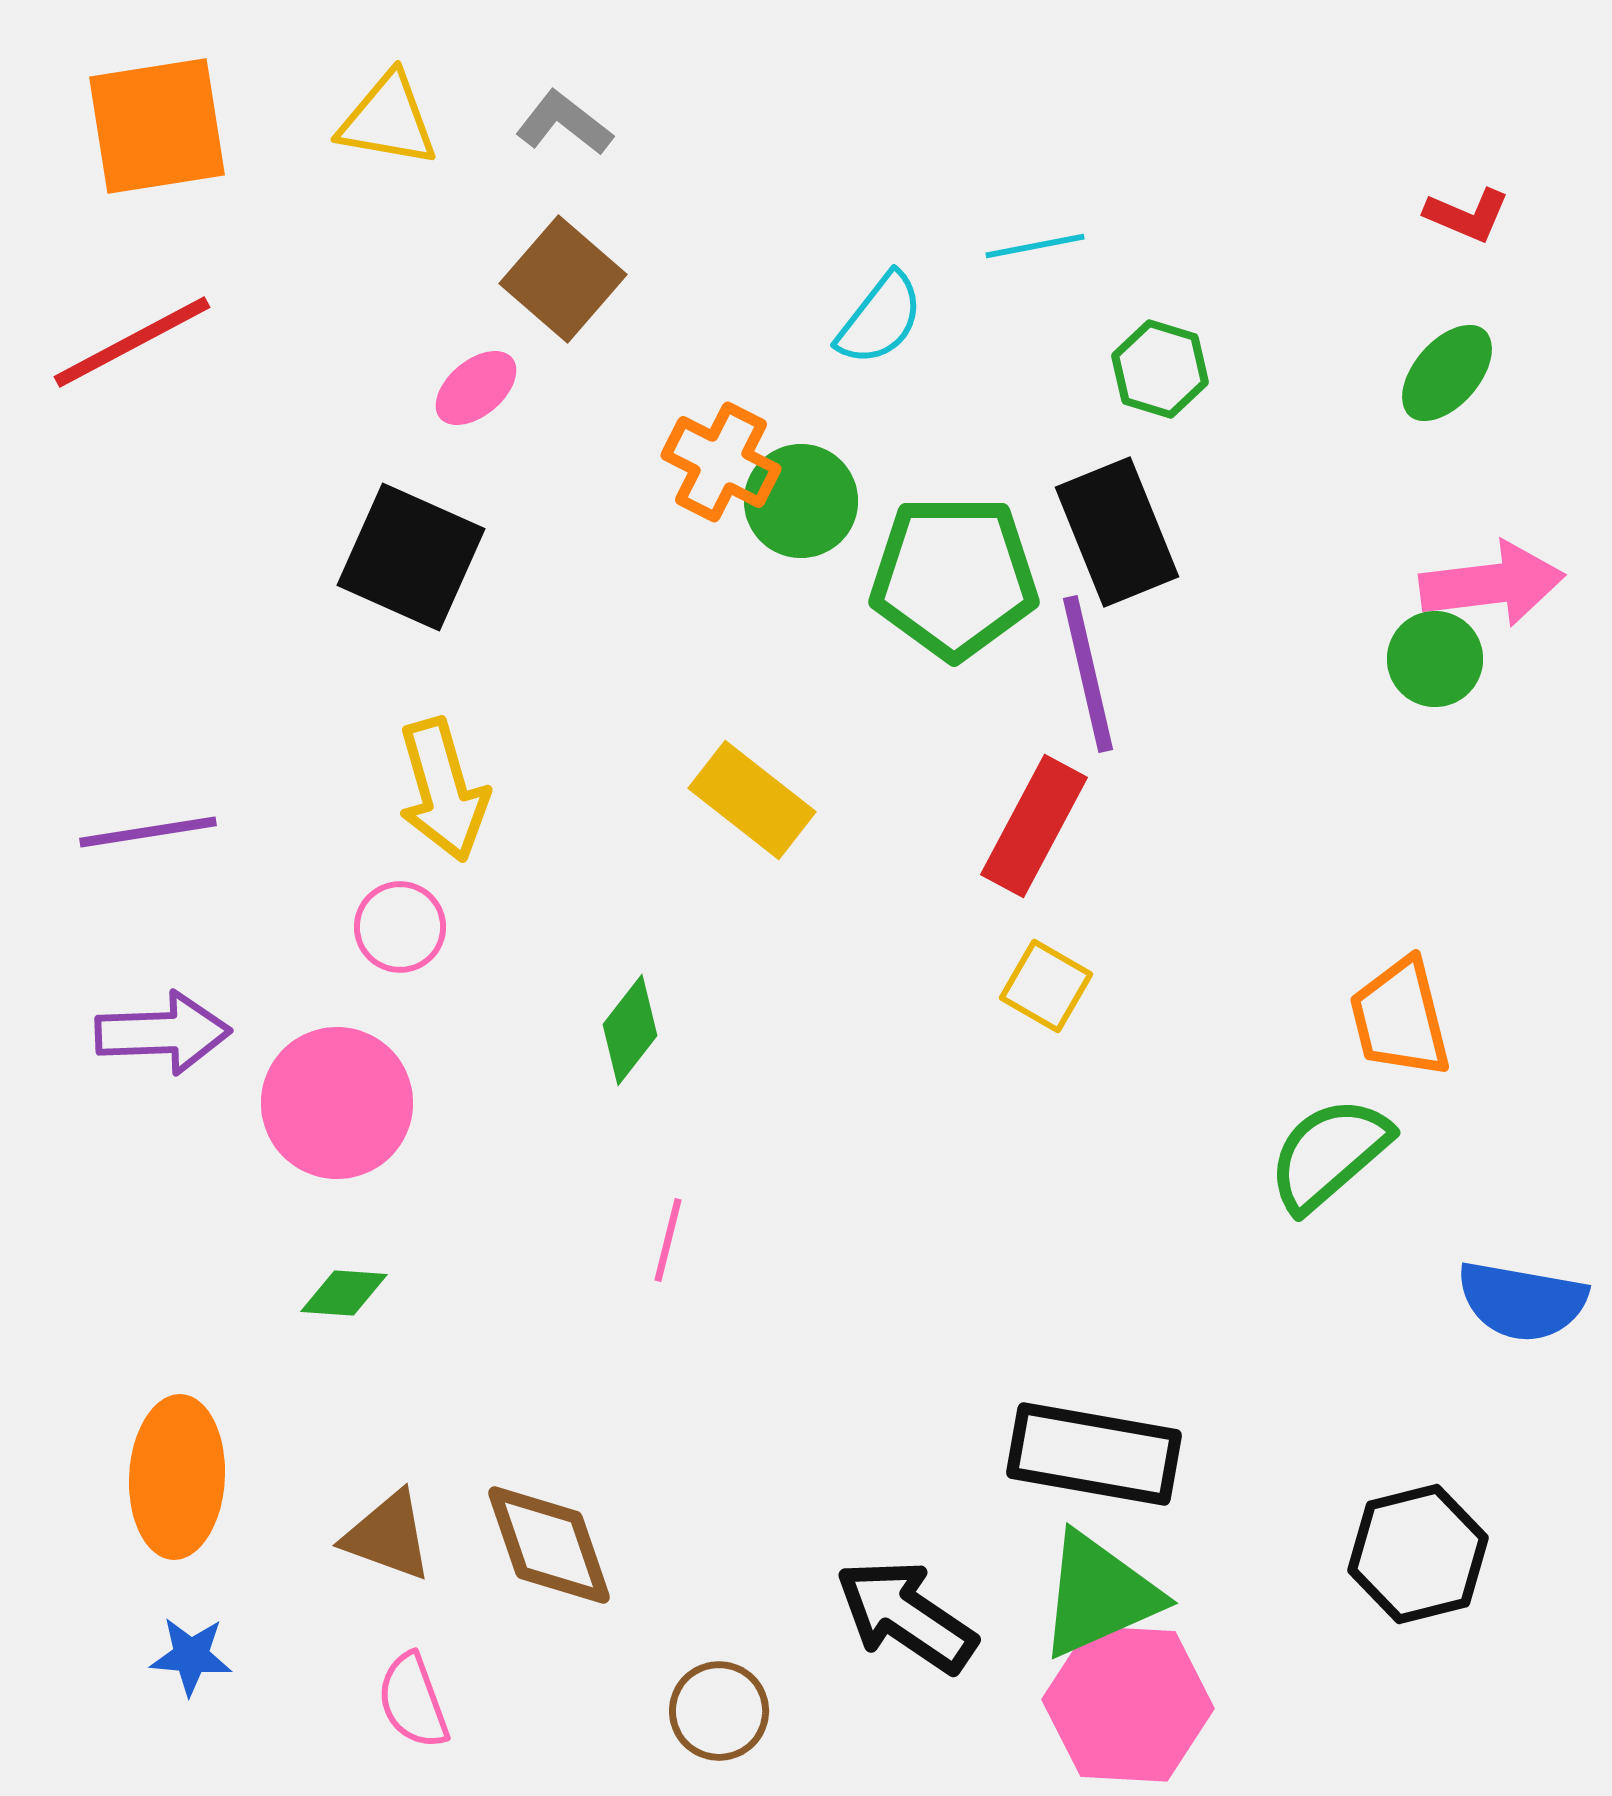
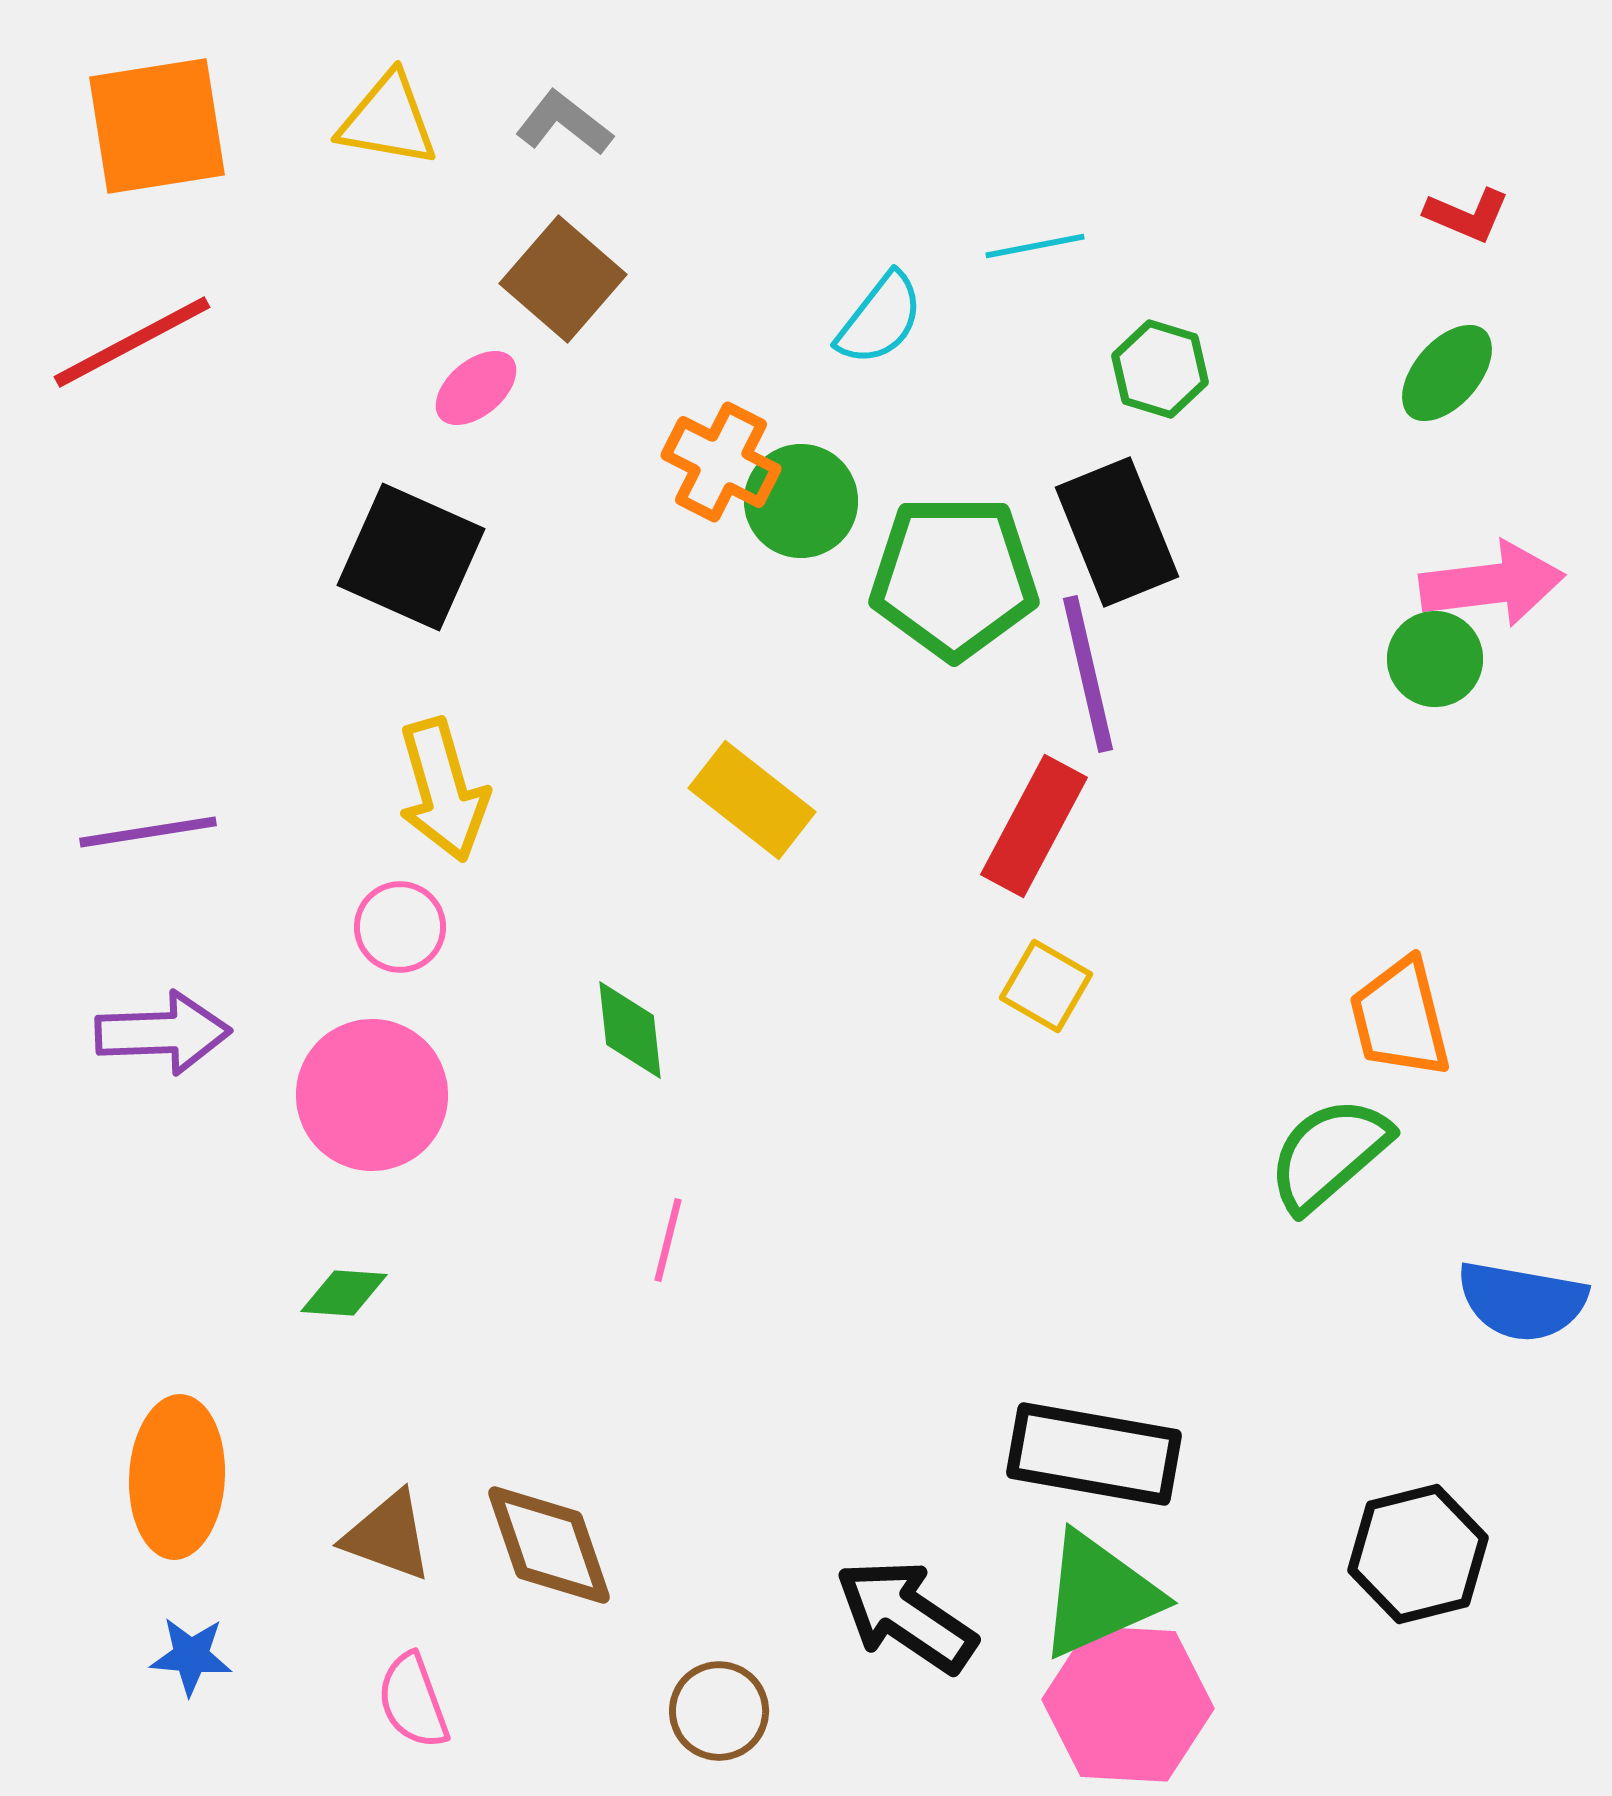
green diamond at (630, 1030): rotated 44 degrees counterclockwise
pink circle at (337, 1103): moved 35 px right, 8 px up
